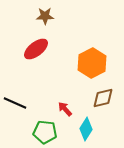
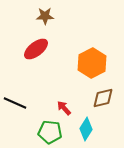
red arrow: moved 1 px left, 1 px up
green pentagon: moved 5 px right
